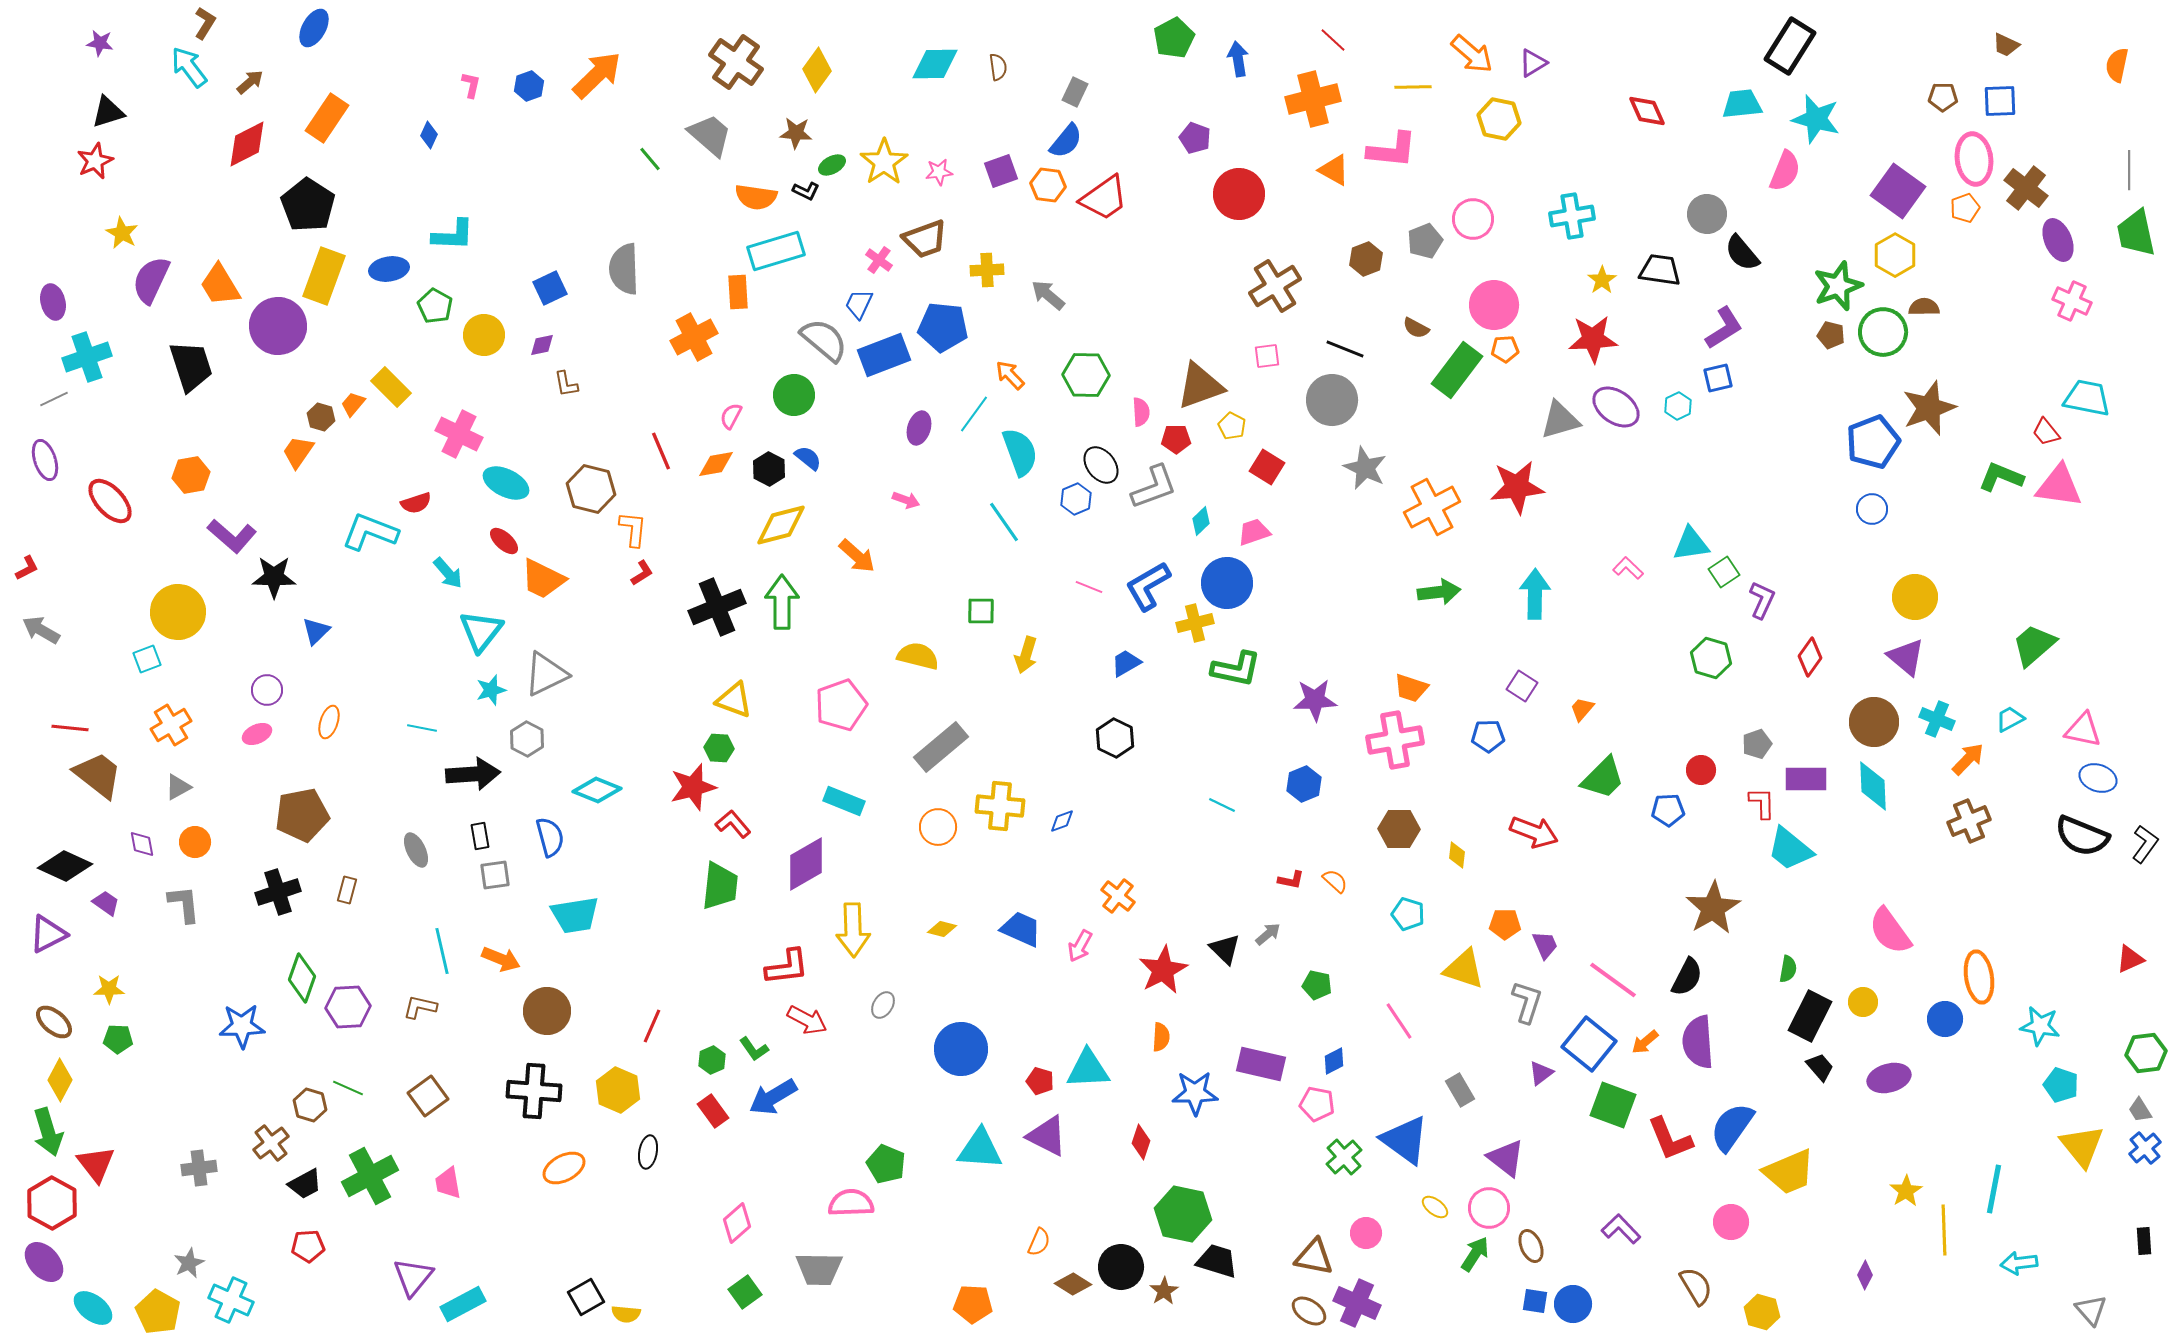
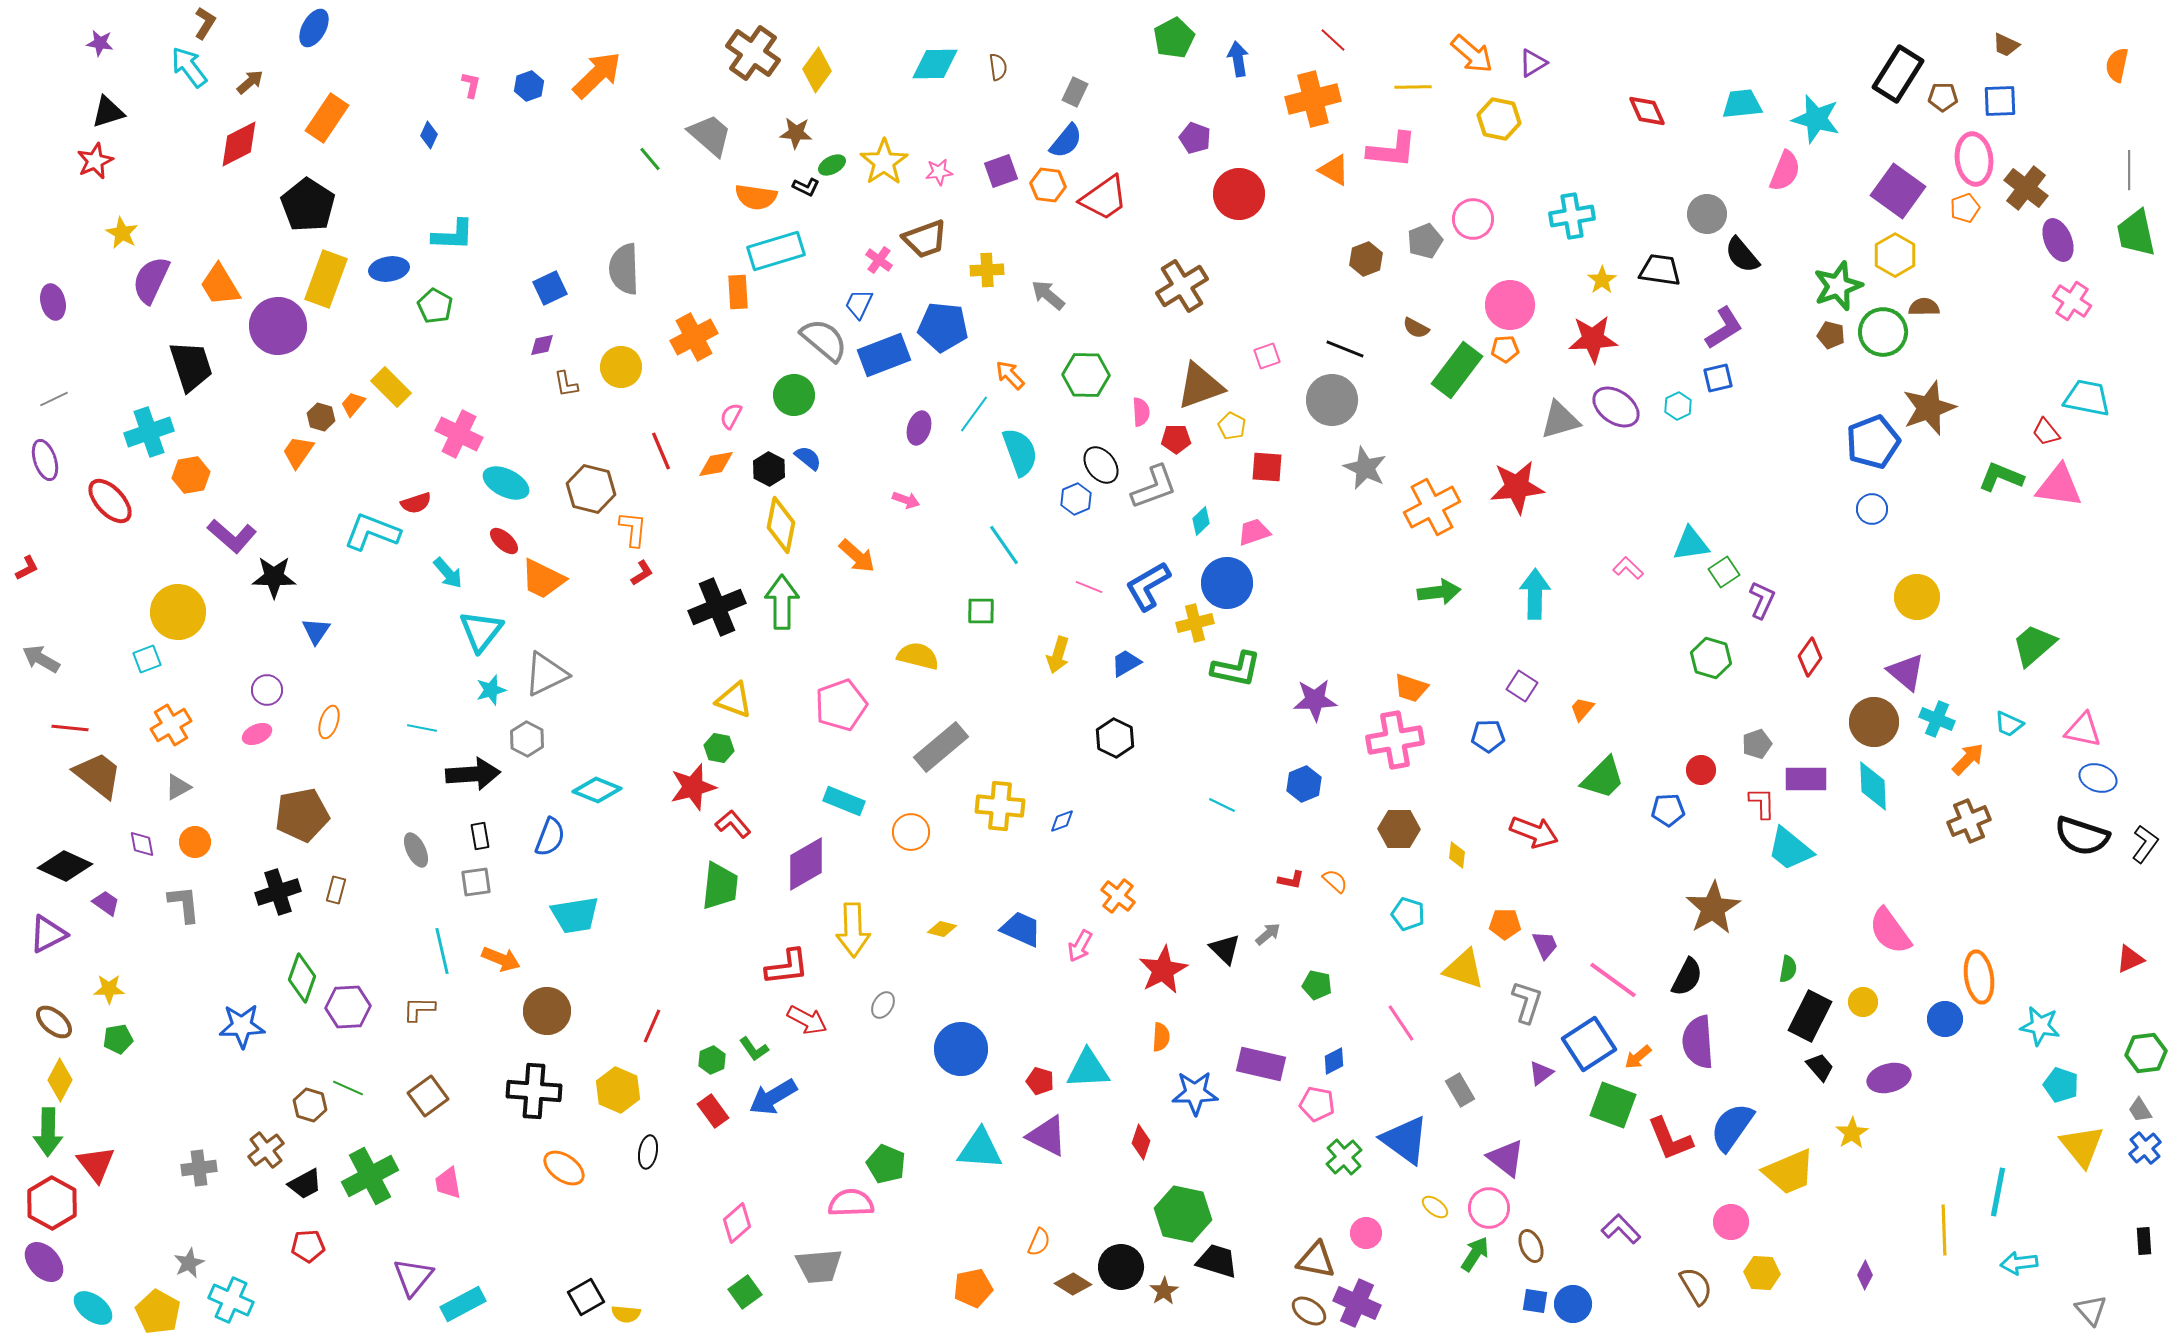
black rectangle at (1790, 46): moved 108 px right, 28 px down
brown cross at (736, 62): moved 17 px right, 9 px up
red diamond at (247, 144): moved 8 px left
black L-shape at (806, 191): moved 4 px up
black semicircle at (1742, 253): moved 2 px down
yellow rectangle at (324, 276): moved 2 px right, 3 px down
brown cross at (1275, 286): moved 93 px left
pink cross at (2072, 301): rotated 9 degrees clockwise
pink circle at (1494, 305): moved 16 px right
yellow circle at (484, 335): moved 137 px right, 32 px down
pink square at (1267, 356): rotated 12 degrees counterclockwise
cyan cross at (87, 357): moved 62 px right, 75 px down
red square at (1267, 467): rotated 28 degrees counterclockwise
cyan line at (1004, 522): moved 23 px down
yellow diamond at (781, 525): rotated 64 degrees counterclockwise
cyan L-shape at (370, 532): moved 2 px right
yellow circle at (1915, 597): moved 2 px right
gray arrow at (41, 630): moved 29 px down
blue triangle at (316, 631): rotated 12 degrees counterclockwise
yellow arrow at (1026, 655): moved 32 px right
purple triangle at (1906, 657): moved 15 px down
cyan trapezoid at (2010, 719): moved 1 px left, 5 px down; rotated 128 degrees counterclockwise
green hexagon at (719, 748): rotated 8 degrees clockwise
orange circle at (938, 827): moved 27 px left, 5 px down
black semicircle at (2082, 836): rotated 4 degrees counterclockwise
blue semicircle at (550, 837): rotated 36 degrees clockwise
gray square at (495, 875): moved 19 px left, 7 px down
brown rectangle at (347, 890): moved 11 px left
brown L-shape at (420, 1007): moved 1 px left, 2 px down; rotated 12 degrees counterclockwise
pink line at (1399, 1021): moved 2 px right, 2 px down
green pentagon at (118, 1039): rotated 12 degrees counterclockwise
orange arrow at (1645, 1042): moved 7 px left, 15 px down
blue square at (1589, 1044): rotated 18 degrees clockwise
green arrow at (48, 1132): rotated 18 degrees clockwise
brown cross at (271, 1143): moved 5 px left, 7 px down
orange ellipse at (564, 1168): rotated 63 degrees clockwise
cyan line at (1994, 1189): moved 4 px right, 3 px down
yellow star at (1906, 1191): moved 54 px left, 58 px up
brown triangle at (1314, 1257): moved 2 px right, 3 px down
gray trapezoid at (819, 1269): moved 3 px up; rotated 6 degrees counterclockwise
orange pentagon at (973, 1304): moved 16 px up; rotated 15 degrees counterclockwise
yellow hexagon at (1762, 1312): moved 39 px up; rotated 12 degrees counterclockwise
